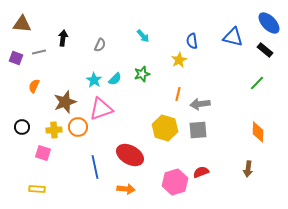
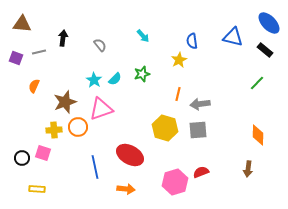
gray semicircle: rotated 64 degrees counterclockwise
black circle: moved 31 px down
orange diamond: moved 3 px down
